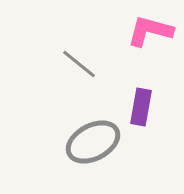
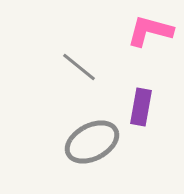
gray line: moved 3 px down
gray ellipse: moved 1 px left
